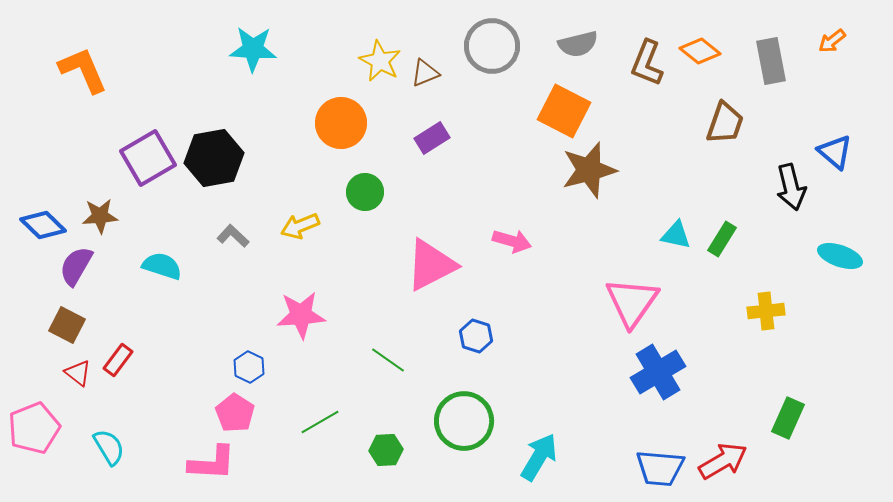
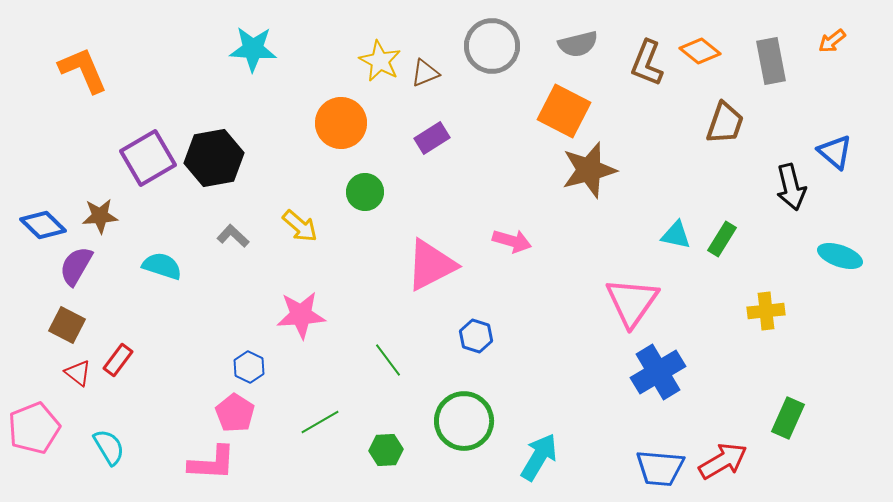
yellow arrow at (300, 226): rotated 117 degrees counterclockwise
green line at (388, 360): rotated 18 degrees clockwise
